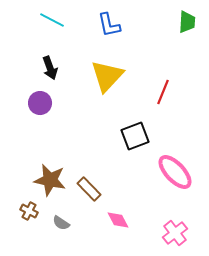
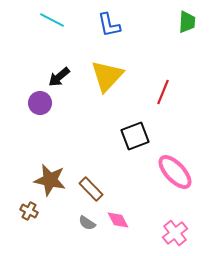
black arrow: moved 9 px right, 9 px down; rotated 70 degrees clockwise
brown rectangle: moved 2 px right
gray semicircle: moved 26 px right
